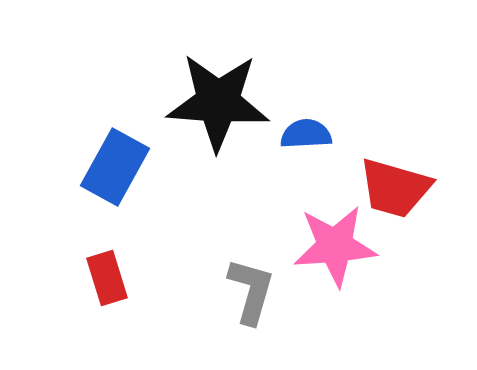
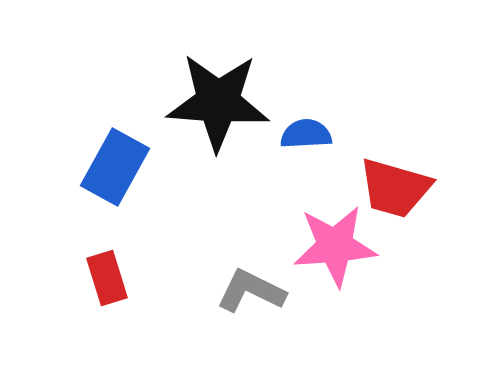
gray L-shape: rotated 80 degrees counterclockwise
